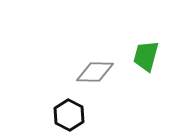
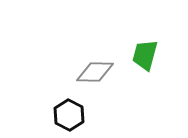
green trapezoid: moved 1 px left, 1 px up
